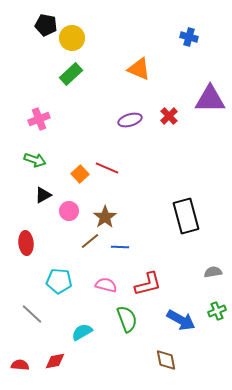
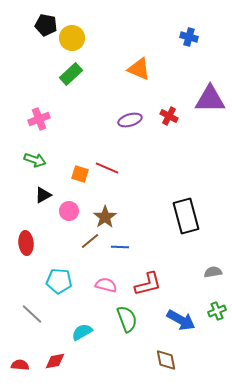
red cross: rotated 18 degrees counterclockwise
orange square: rotated 30 degrees counterclockwise
